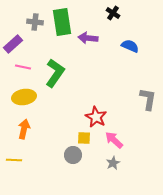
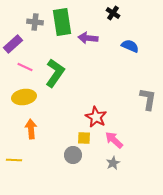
pink line: moved 2 px right; rotated 14 degrees clockwise
orange arrow: moved 7 px right; rotated 18 degrees counterclockwise
